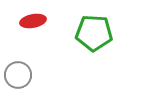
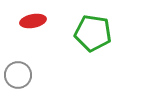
green pentagon: moved 1 px left; rotated 6 degrees clockwise
